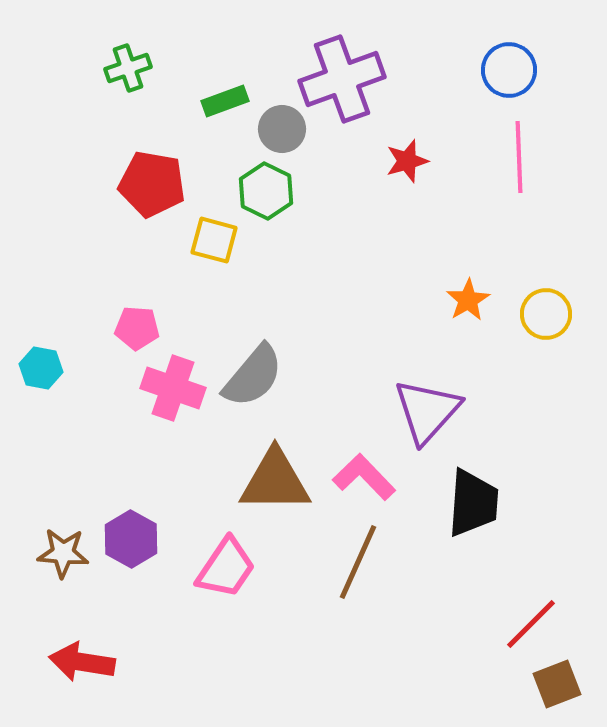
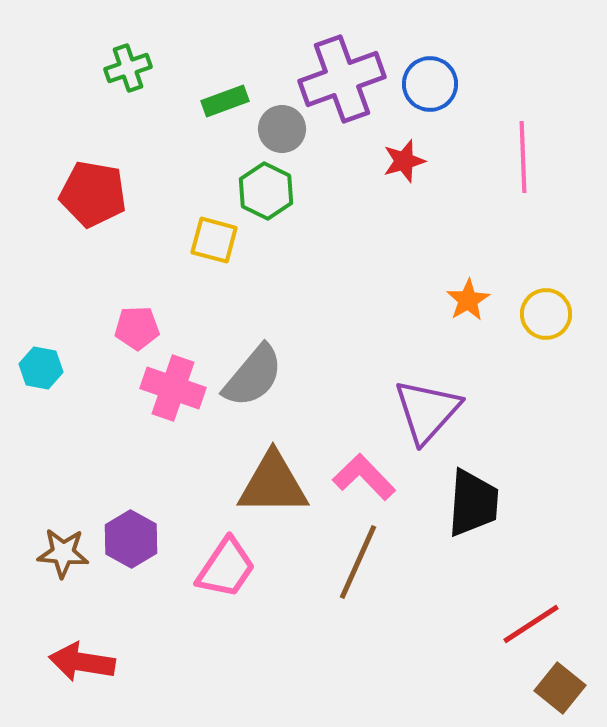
blue circle: moved 79 px left, 14 px down
pink line: moved 4 px right
red star: moved 3 px left
red pentagon: moved 59 px left, 10 px down
pink pentagon: rotated 6 degrees counterclockwise
brown triangle: moved 2 px left, 3 px down
red line: rotated 12 degrees clockwise
brown square: moved 3 px right, 4 px down; rotated 30 degrees counterclockwise
